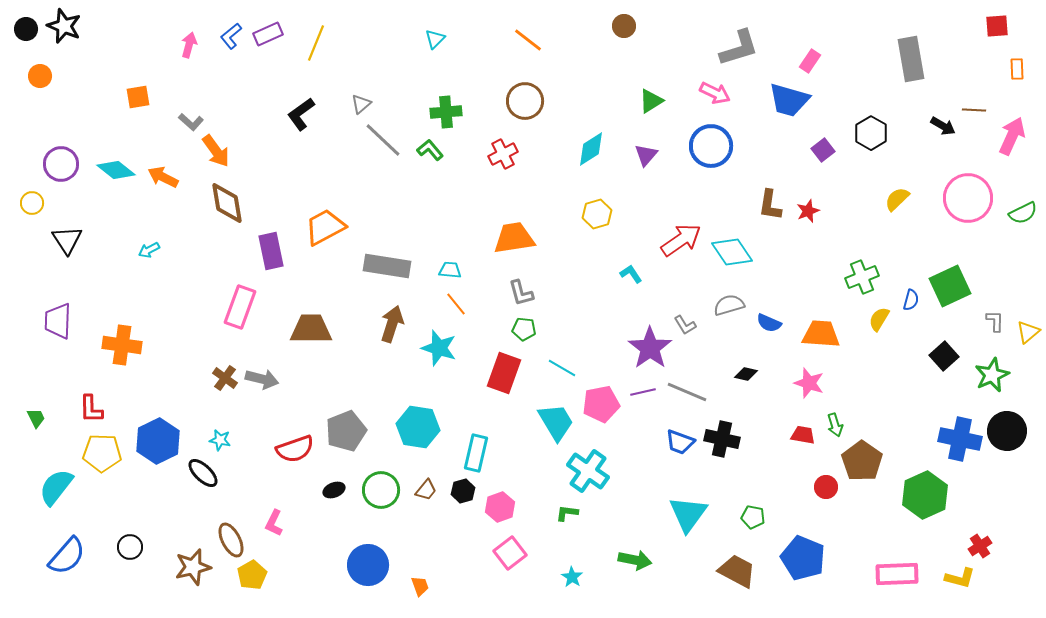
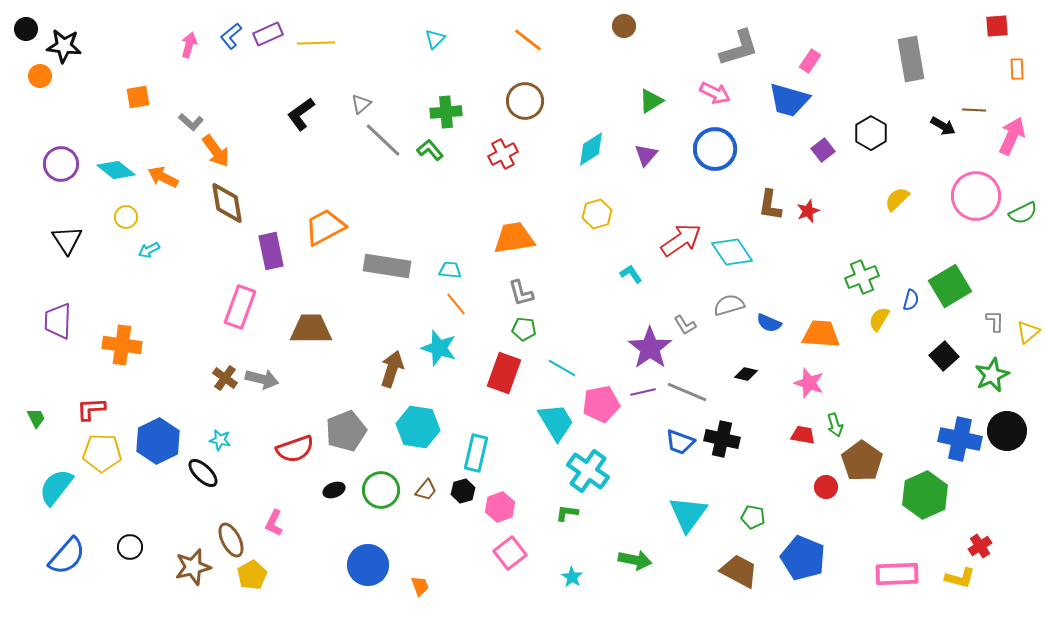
black star at (64, 26): moved 20 px down; rotated 16 degrees counterclockwise
yellow line at (316, 43): rotated 66 degrees clockwise
blue circle at (711, 146): moved 4 px right, 3 px down
pink circle at (968, 198): moved 8 px right, 2 px up
yellow circle at (32, 203): moved 94 px right, 14 px down
green square at (950, 286): rotated 6 degrees counterclockwise
brown arrow at (392, 324): moved 45 px down
red L-shape at (91, 409): rotated 88 degrees clockwise
brown trapezoid at (737, 571): moved 2 px right
